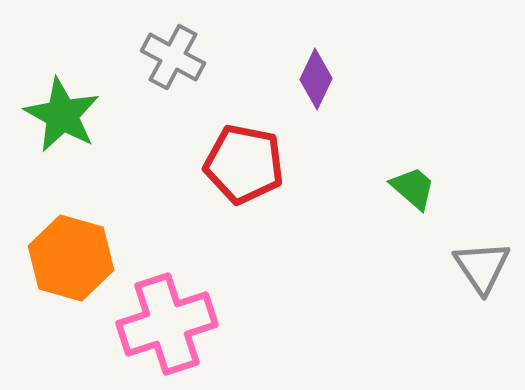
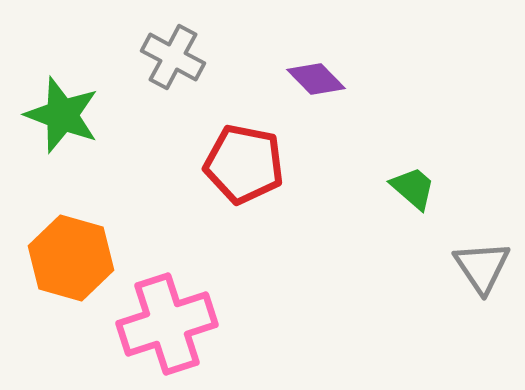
purple diamond: rotated 70 degrees counterclockwise
green star: rotated 8 degrees counterclockwise
